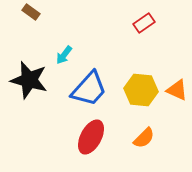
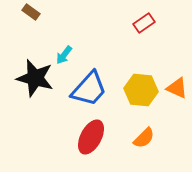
black star: moved 6 px right, 2 px up
orange triangle: moved 2 px up
